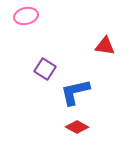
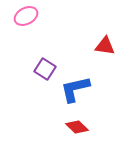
pink ellipse: rotated 15 degrees counterclockwise
blue L-shape: moved 3 px up
red diamond: rotated 15 degrees clockwise
